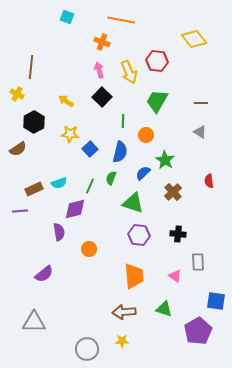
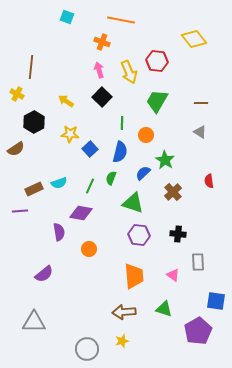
green line at (123, 121): moved 1 px left, 2 px down
brown semicircle at (18, 149): moved 2 px left
purple diamond at (75, 209): moved 6 px right, 4 px down; rotated 25 degrees clockwise
pink triangle at (175, 276): moved 2 px left, 1 px up
yellow star at (122, 341): rotated 16 degrees counterclockwise
